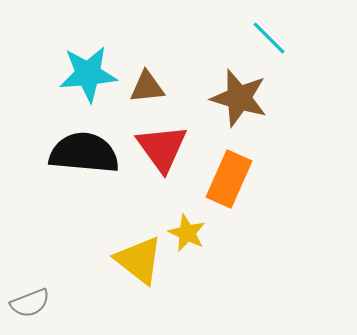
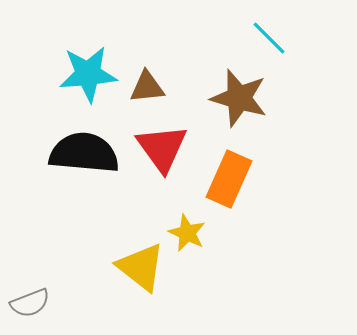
yellow triangle: moved 2 px right, 7 px down
